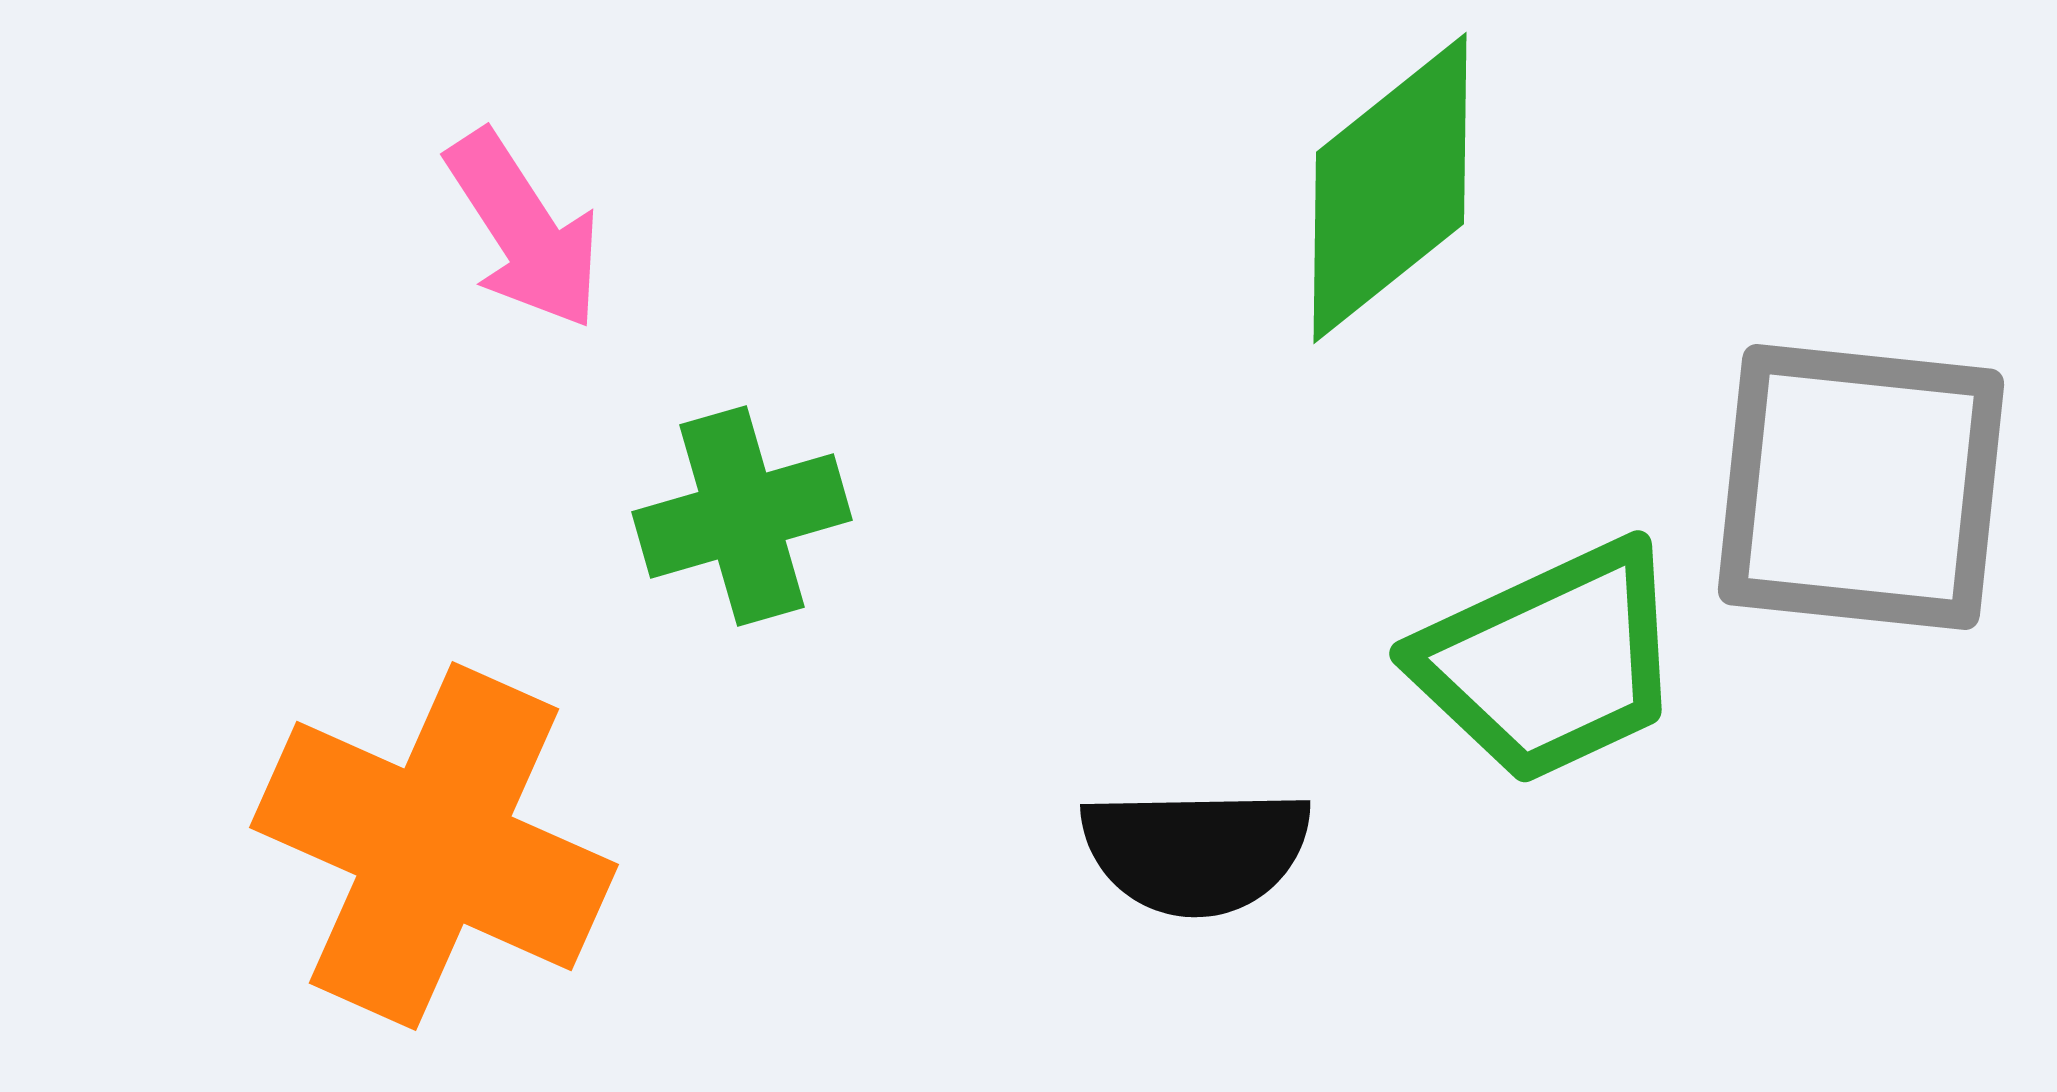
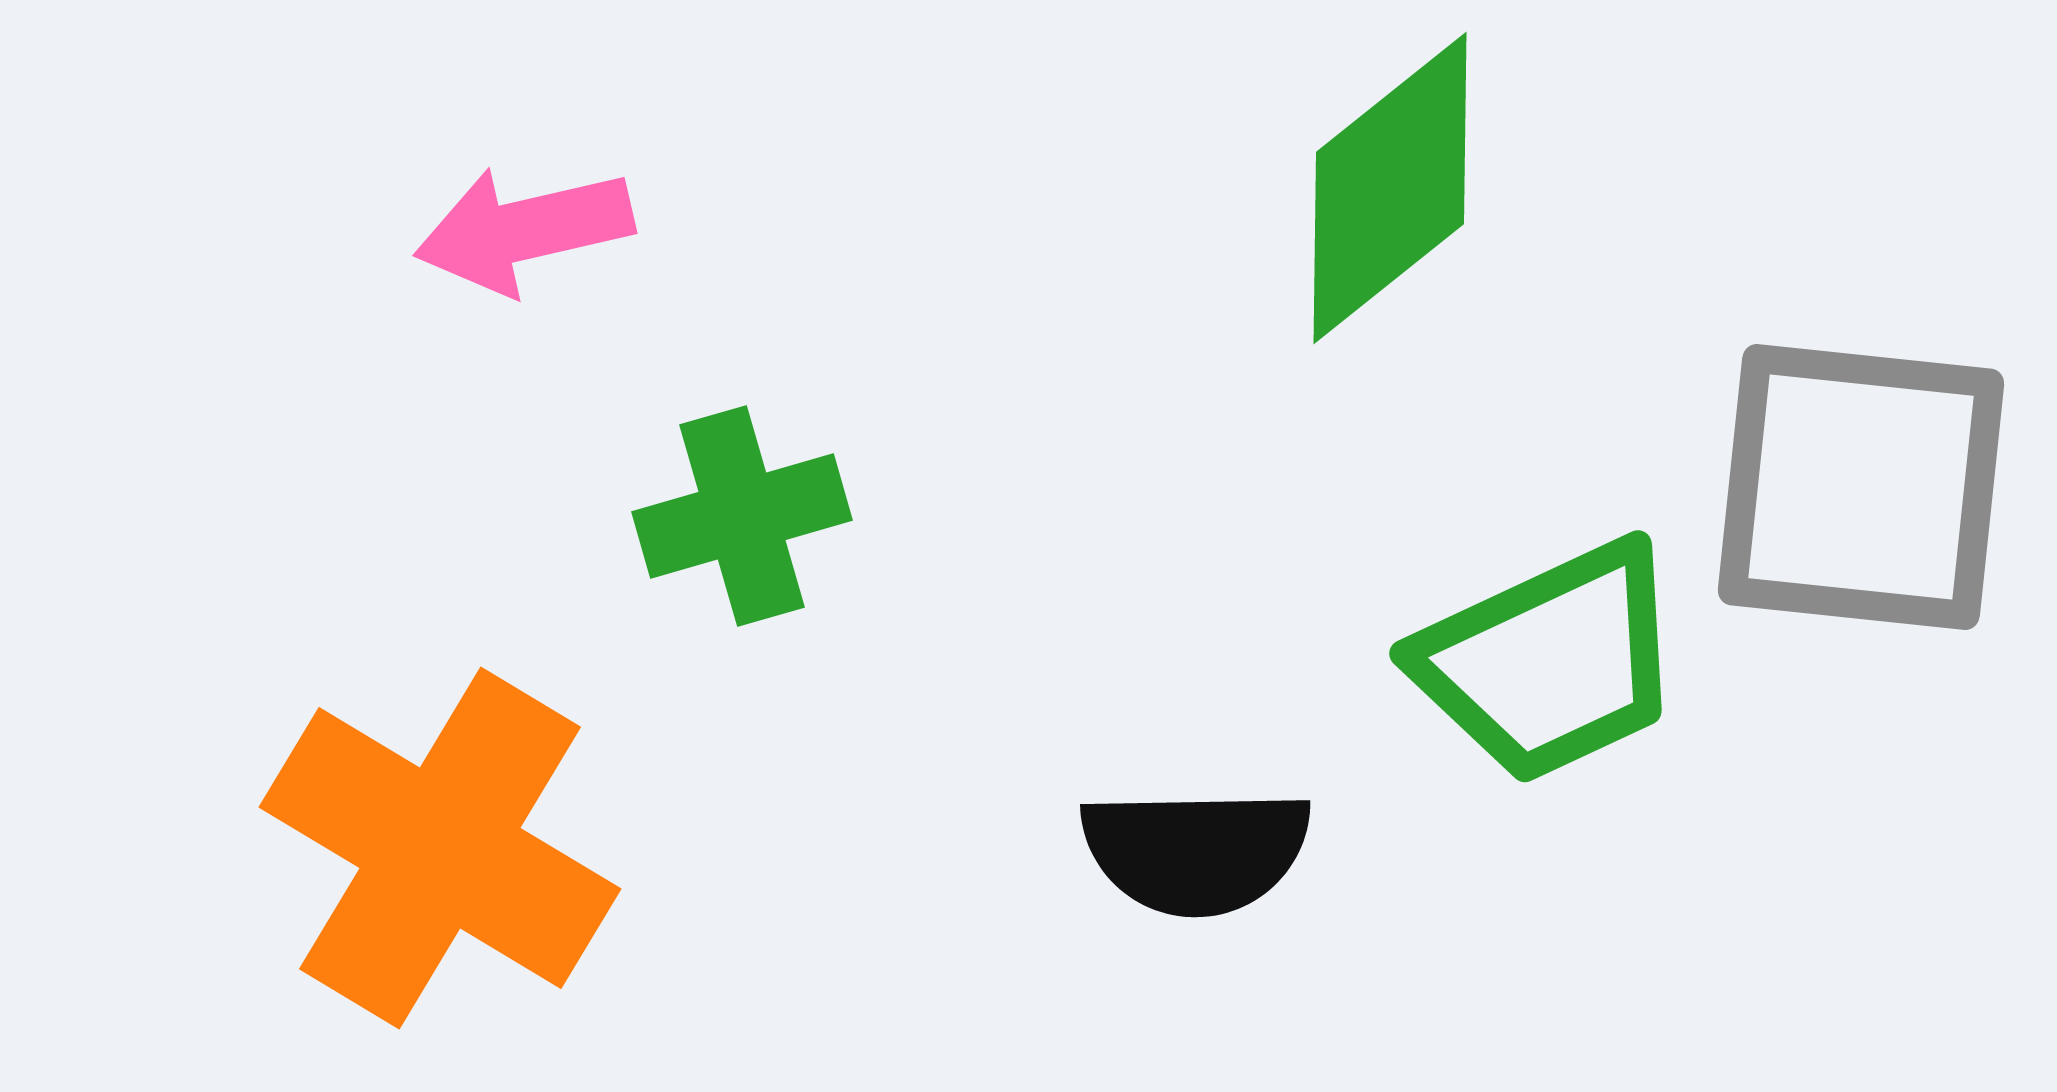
pink arrow: rotated 110 degrees clockwise
orange cross: moved 6 px right, 2 px down; rotated 7 degrees clockwise
